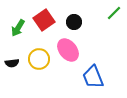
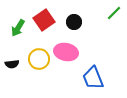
pink ellipse: moved 2 px left, 2 px down; rotated 40 degrees counterclockwise
black semicircle: moved 1 px down
blue trapezoid: moved 1 px down
